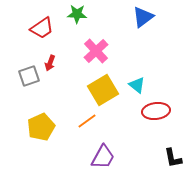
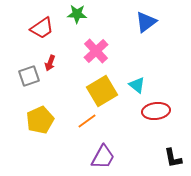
blue triangle: moved 3 px right, 5 px down
yellow square: moved 1 px left, 1 px down
yellow pentagon: moved 1 px left, 7 px up
